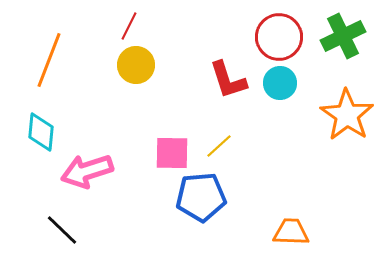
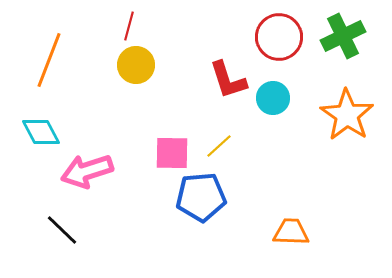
red line: rotated 12 degrees counterclockwise
cyan circle: moved 7 px left, 15 px down
cyan diamond: rotated 33 degrees counterclockwise
